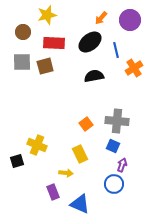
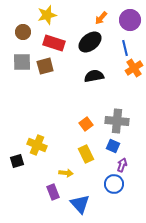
red rectangle: rotated 15 degrees clockwise
blue line: moved 9 px right, 2 px up
yellow rectangle: moved 6 px right
blue triangle: rotated 25 degrees clockwise
